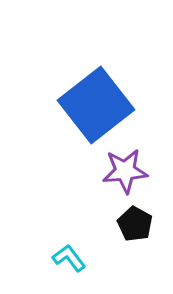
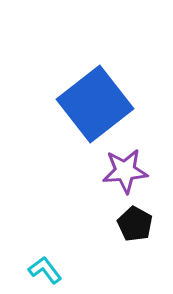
blue square: moved 1 px left, 1 px up
cyan L-shape: moved 24 px left, 12 px down
